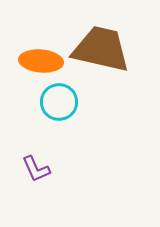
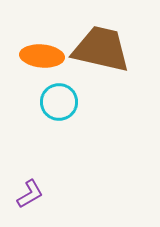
orange ellipse: moved 1 px right, 5 px up
purple L-shape: moved 6 px left, 25 px down; rotated 96 degrees counterclockwise
